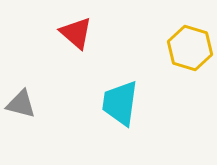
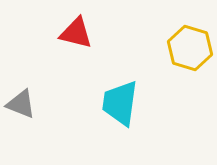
red triangle: rotated 27 degrees counterclockwise
gray triangle: rotated 8 degrees clockwise
